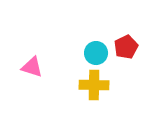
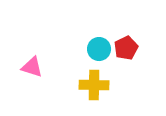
red pentagon: moved 1 px down
cyan circle: moved 3 px right, 4 px up
